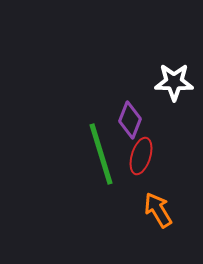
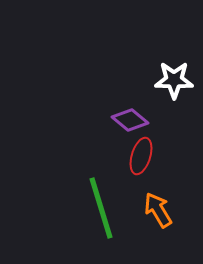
white star: moved 2 px up
purple diamond: rotated 72 degrees counterclockwise
green line: moved 54 px down
